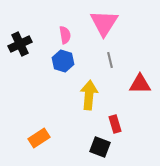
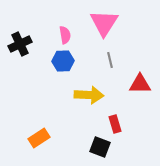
blue hexagon: rotated 20 degrees counterclockwise
yellow arrow: rotated 88 degrees clockwise
